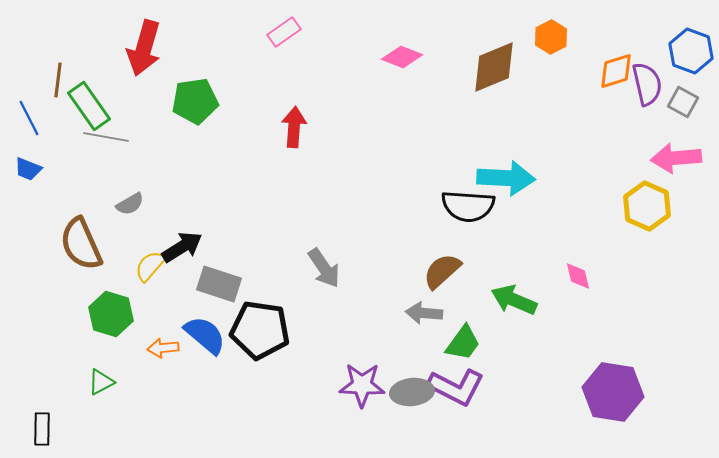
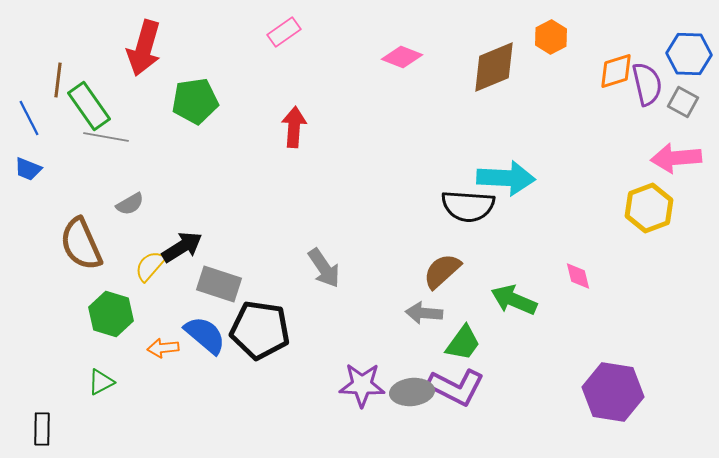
blue hexagon at (691, 51): moved 2 px left, 3 px down; rotated 18 degrees counterclockwise
yellow hexagon at (647, 206): moved 2 px right, 2 px down; rotated 15 degrees clockwise
